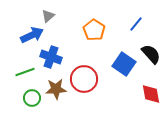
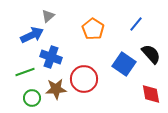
orange pentagon: moved 1 px left, 1 px up
